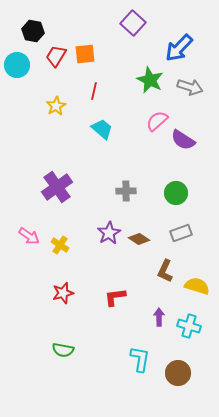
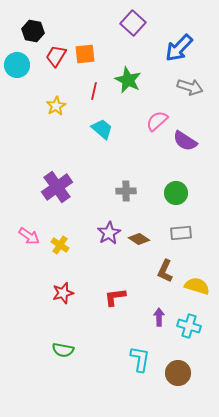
green star: moved 22 px left
purple semicircle: moved 2 px right, 1 px down
gray rectangle: rotated 15 degrees clockwise
